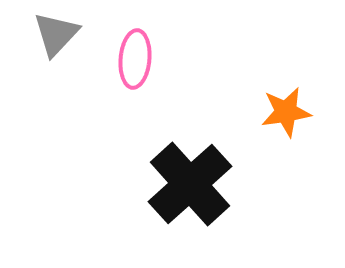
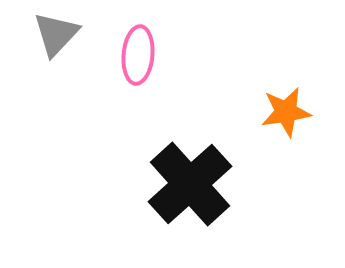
pink ellipse: moved 3 px right, 4 px up
